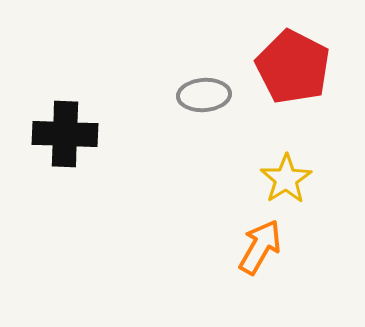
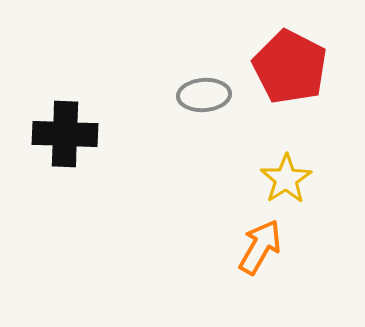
red pentagon: moved 3 px left
